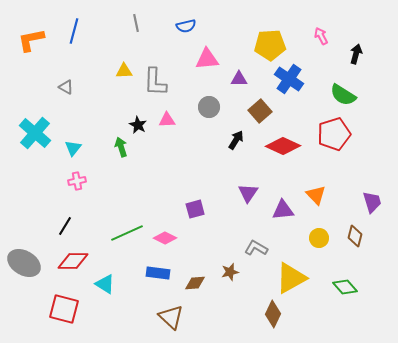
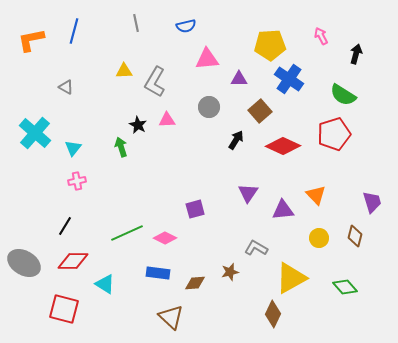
gray L-shape at (155, 82): rotated 28 degrees clockwise
